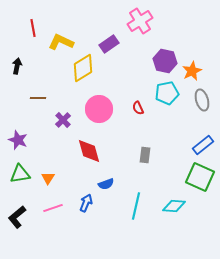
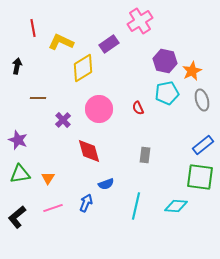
green square: rotated 16 degrees counterclockwise
cyan diamond: moved 2 px right
